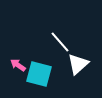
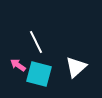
white line: moved 24 px left; rotated 15 degrees clockwise
white triangle: moved 2 px left, 3 px down
